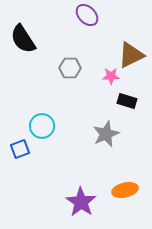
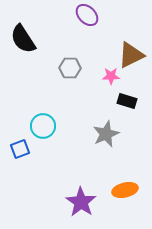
cyan circle: moved 1 px right
